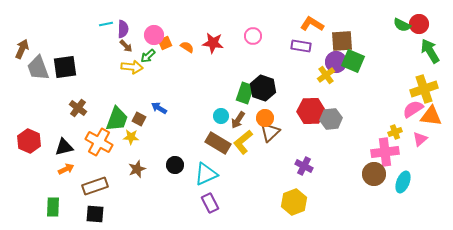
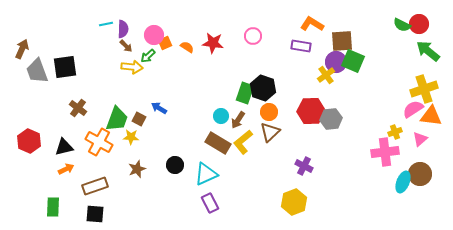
green arrow at (430, 51): moved 2 px left; rotated 20 degrees counterclockwise
gray trapezoid at (38, 68): moved 1 px left, 3 px down
orange circle at (265, 118): moved 4 px right, 6 px up
brown circle at (374, 174): moved 46 px right
